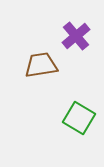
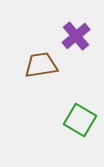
green square: moved 1 px right, 2 px down
